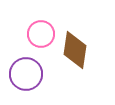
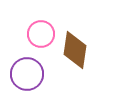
purple circle: moved 1 px right
